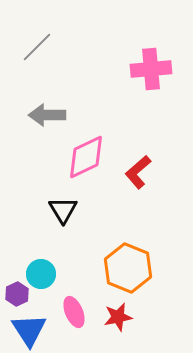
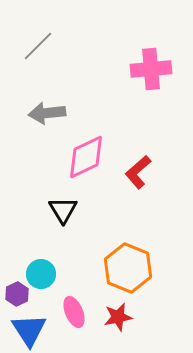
gray line: moved 1 px right, 1 px up
gray arrow: moved 2 px up; rotated 6 degrees counterclockwise
